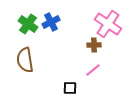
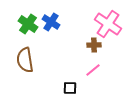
blue cross: rotated 30 degrees counterclockwise
